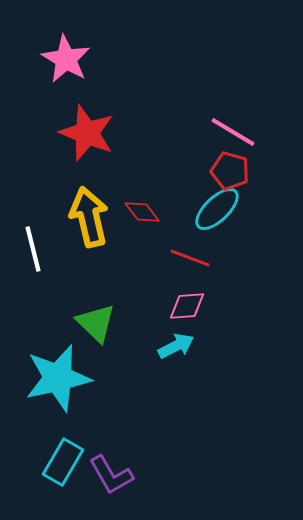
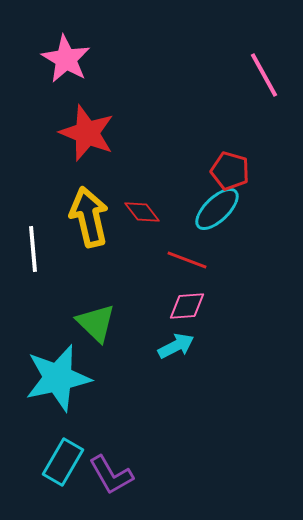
pink line: moved 31 px right, 57 px up; rotated 30 degrees clockwise
white line: rotated 9 degrees clockwise
red line: moved 3 px left, 2 px down
